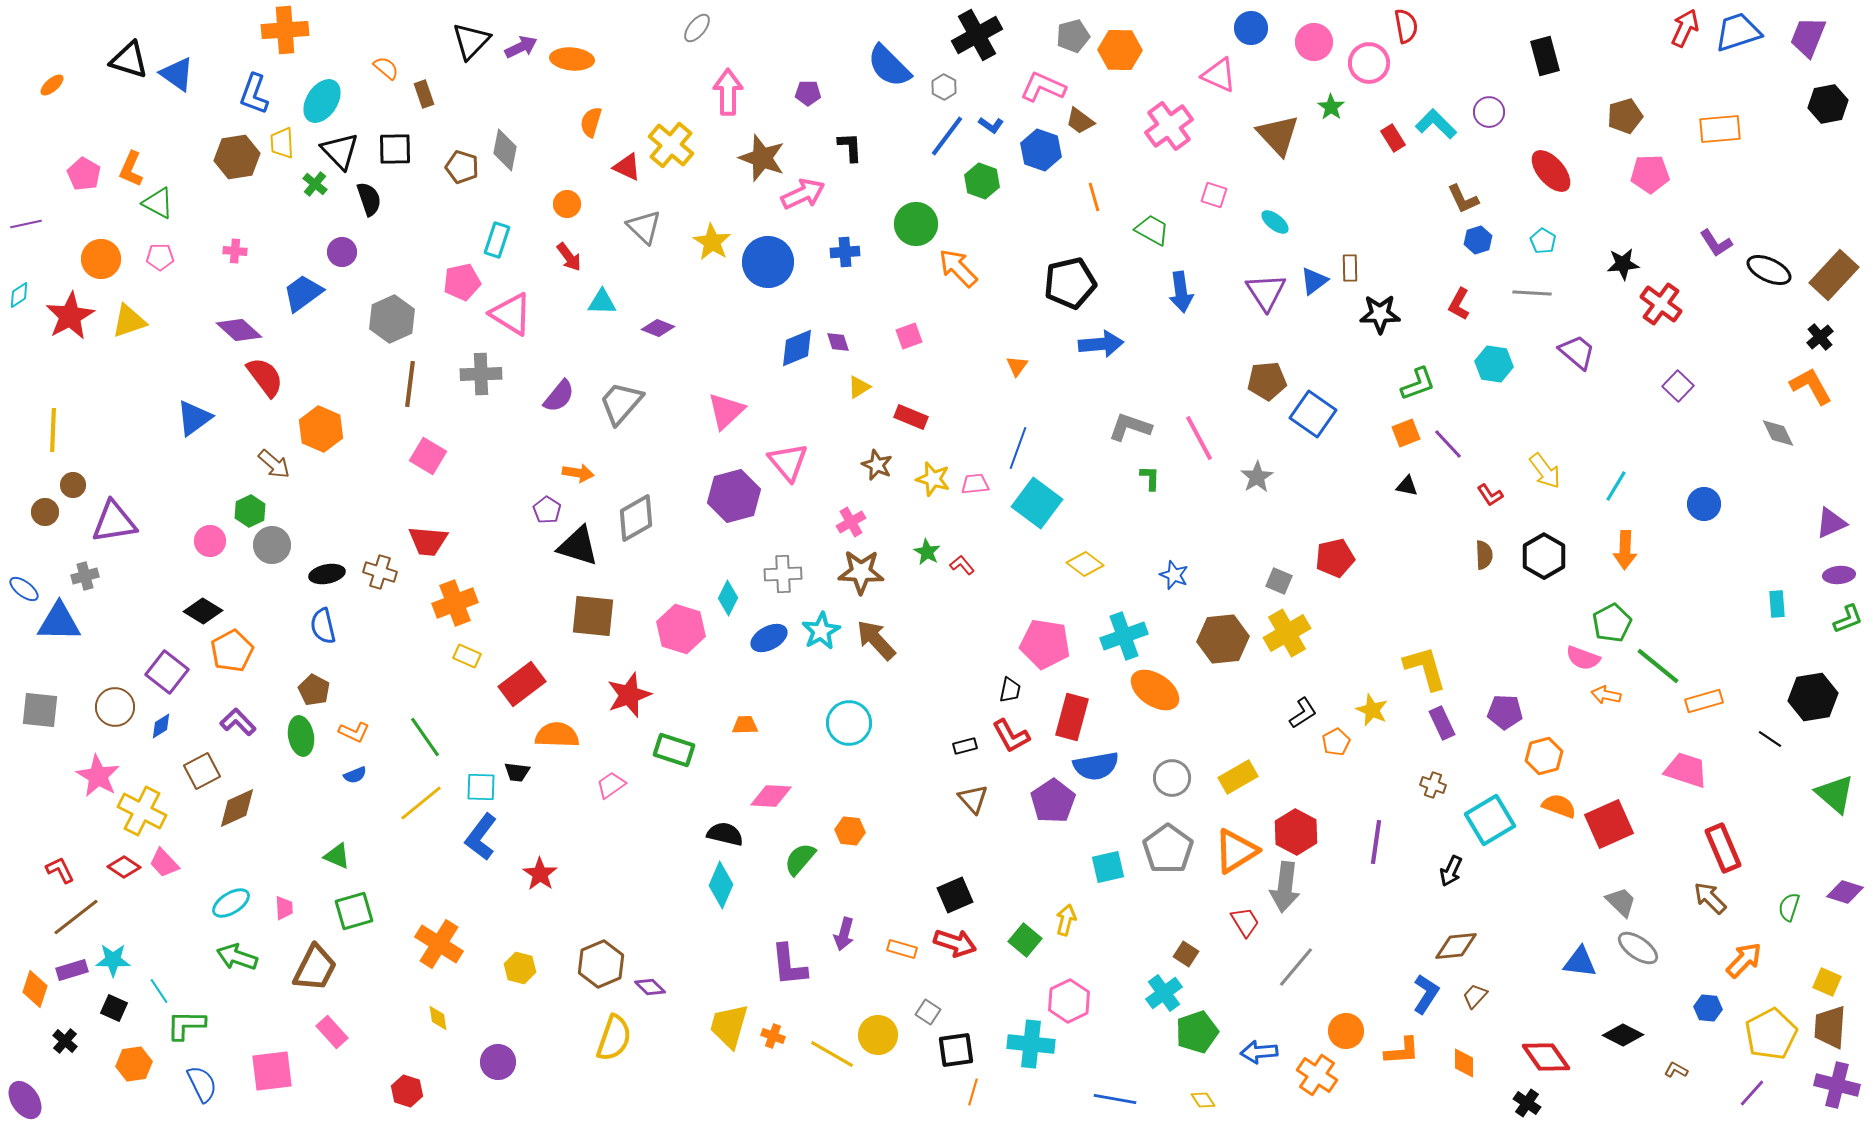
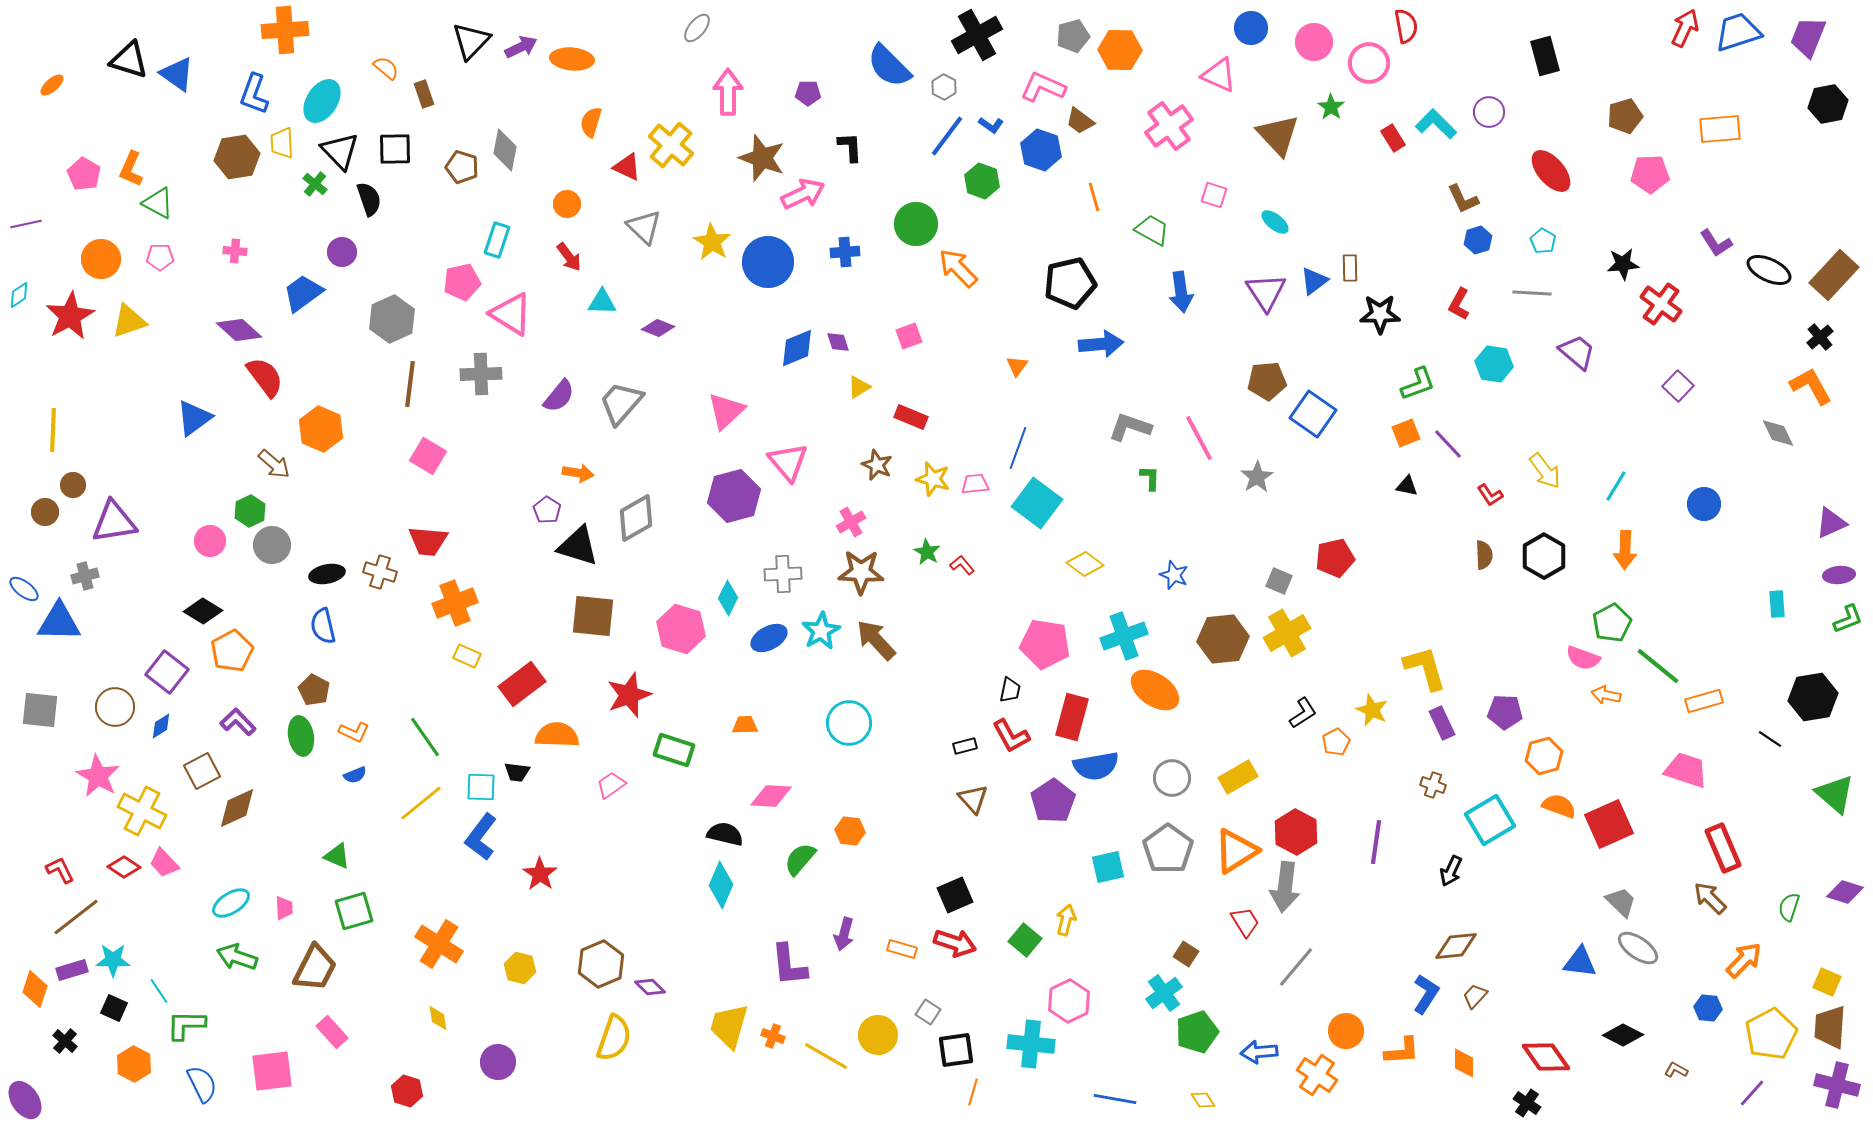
yellow line at (832, 1054): moved 6 px left, 2 px down
orange hexagon at (134, 1064): rotated 24 degrees counterclockwise
